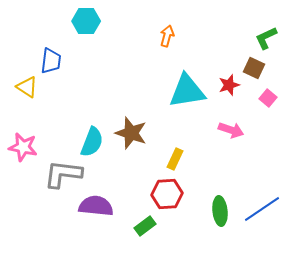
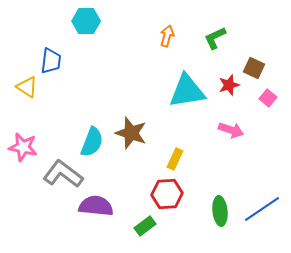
green L-shape: moved 51 px left
gray L-shape: rotated 30 degrees clockwise
